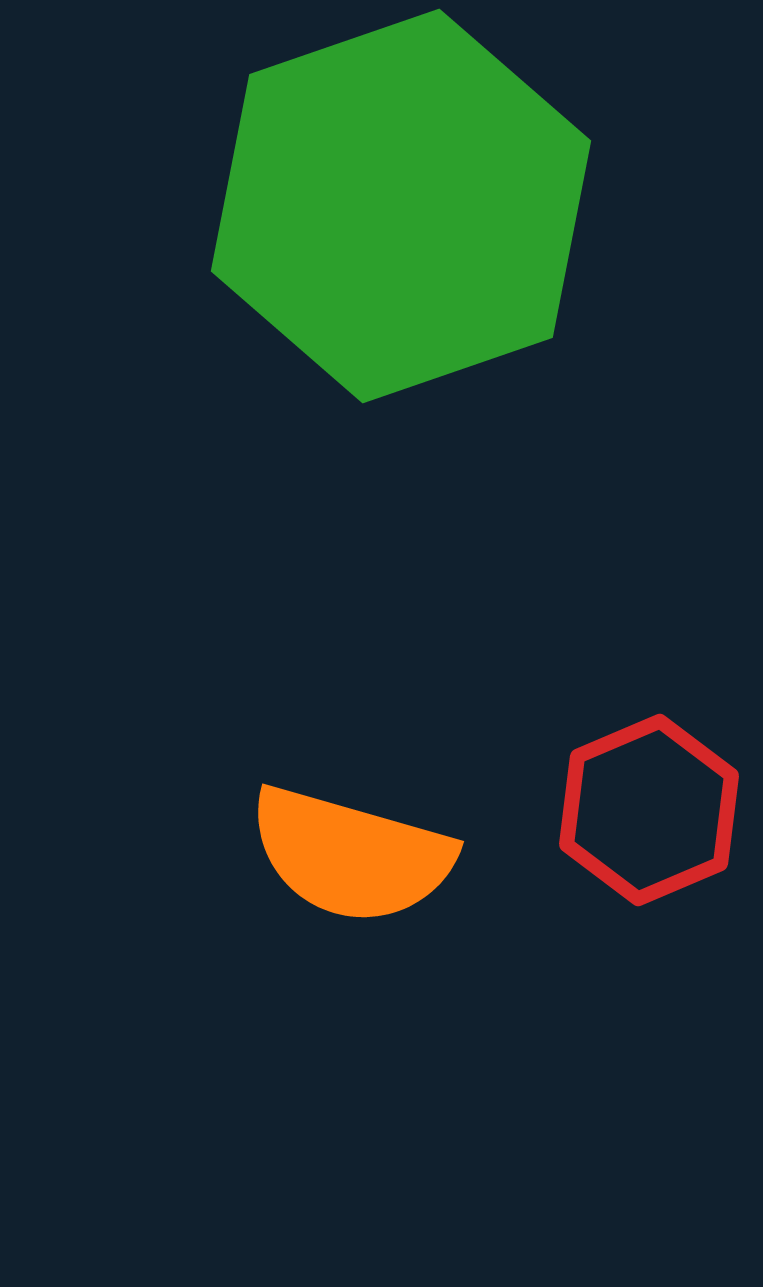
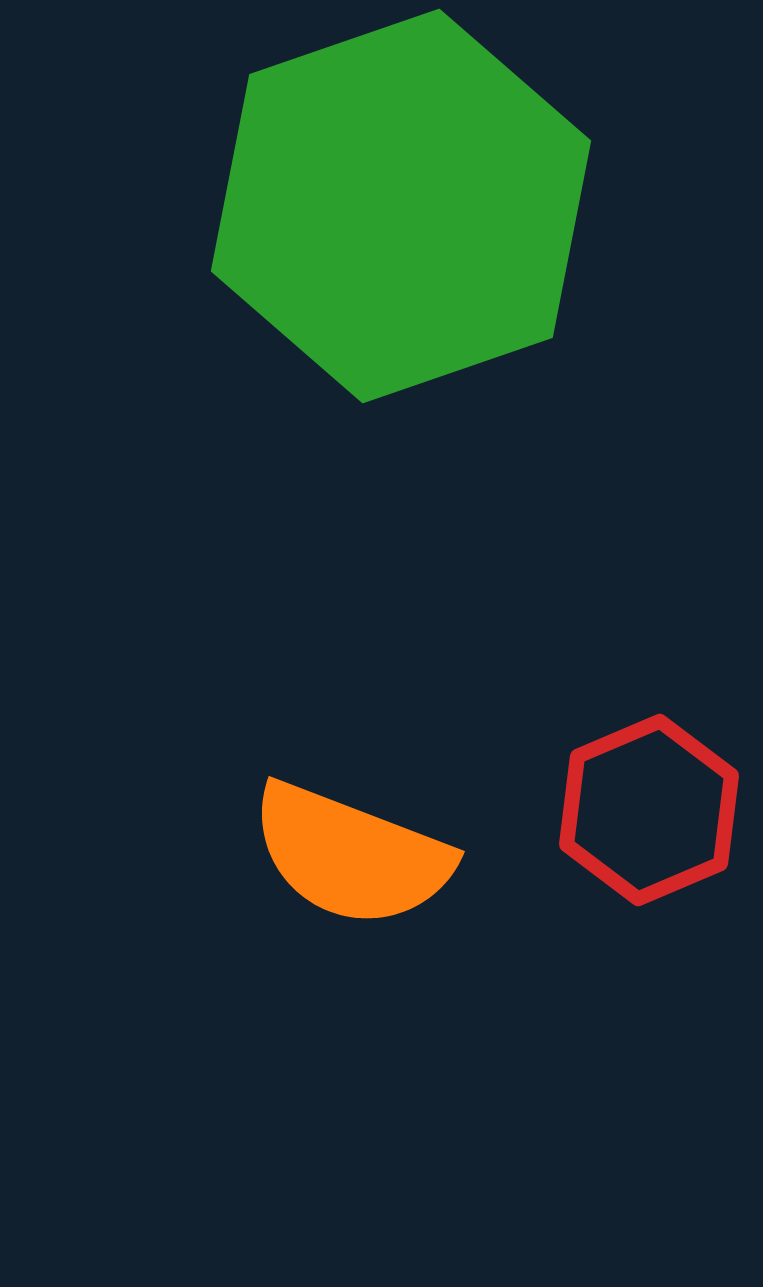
orange semicircle: rotated 5 degrees clockwise
